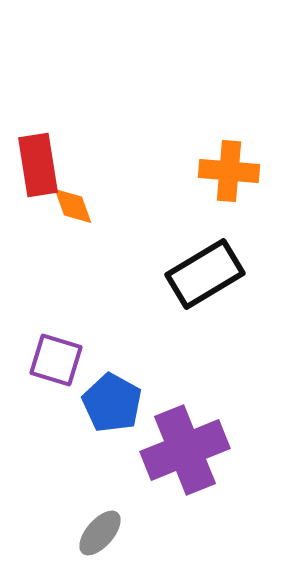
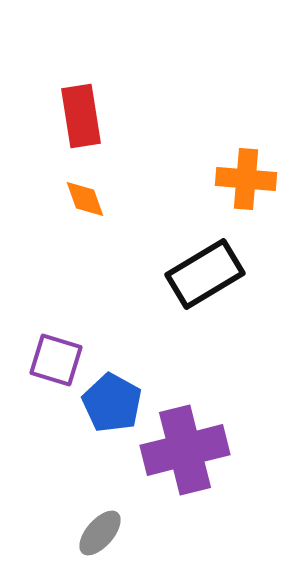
red rectangle: moved 43 px right, 49 px up
orange cross: moved 17 px right, 8 px down
orange diamond: moved 12 px right, 7 px up
purple cross: rotated 8 degrees clockwise
